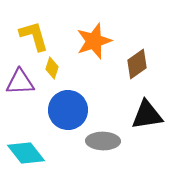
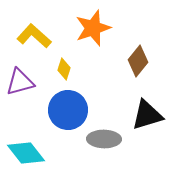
yellow L-shape: rotated 32 degrees counterclockwise
orange star: moved 1 px left, 13 px up
brown diamond: moved 1 px right, 3 px up; rotated 16 degrees counterclockwise
yellow diamond: moved 12 px right, 1 px down
purple triangle: rotated 12 degrees counterclockwise
black triangle: rotated 8 degrees counterclockwise
gray ellipse: moved 1 px right, 2 px up
